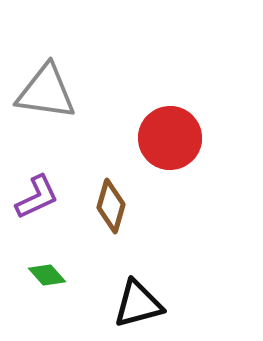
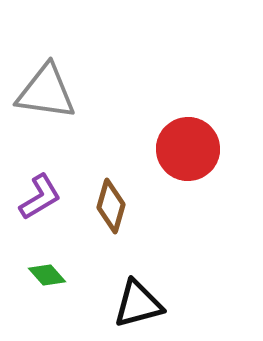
red circle: moved 18 px right, 11 px down
purple L-shape: moved 3 px right; rotated 6 degrees counterclockwise
